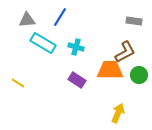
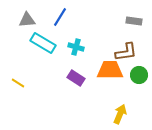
brown L-shape: moved 1 px right; rotated 20 degrees clockwise
purple rectangle: moved 1 px left, 2 px up
yellow arrow: moved 2 px right, 1 px down
